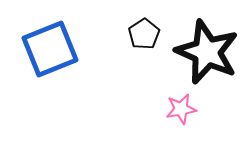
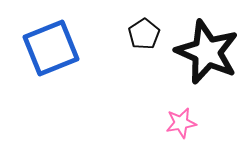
blue square: moved 1 px right, 1 px up
pink star: moved 14 px down
